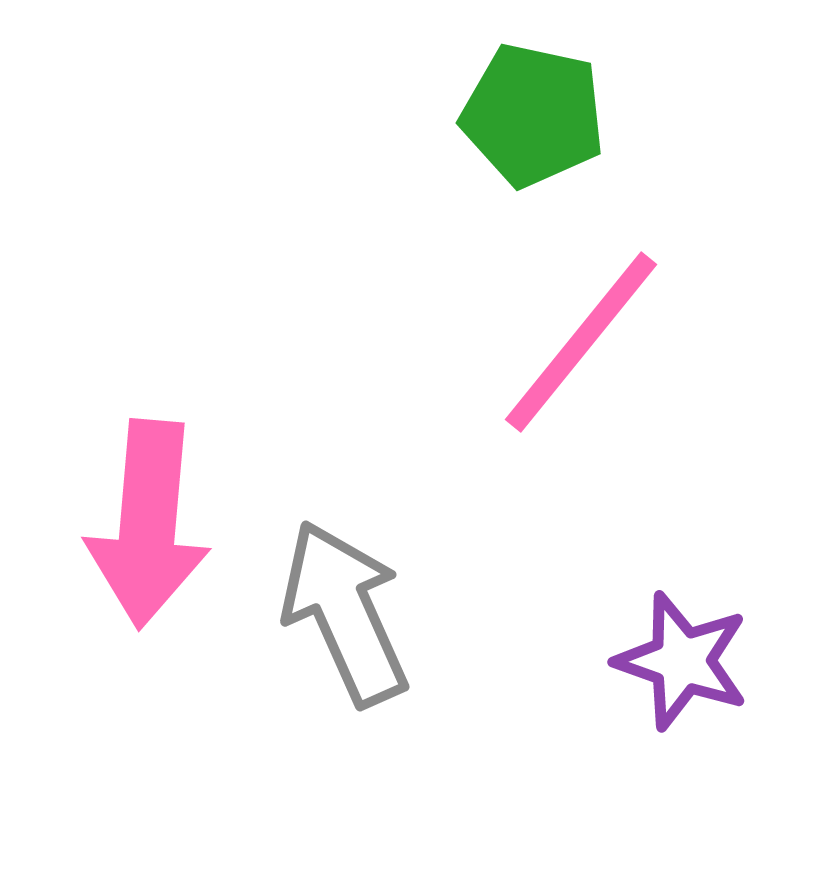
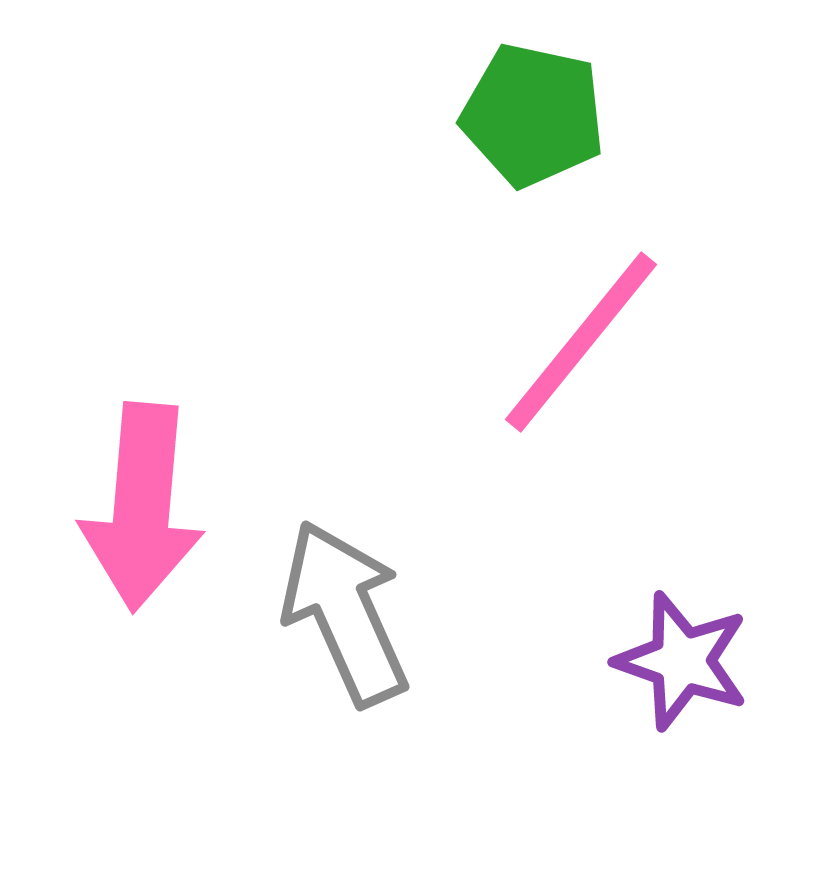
pink arrow: moved 6 px left, 17 px up
